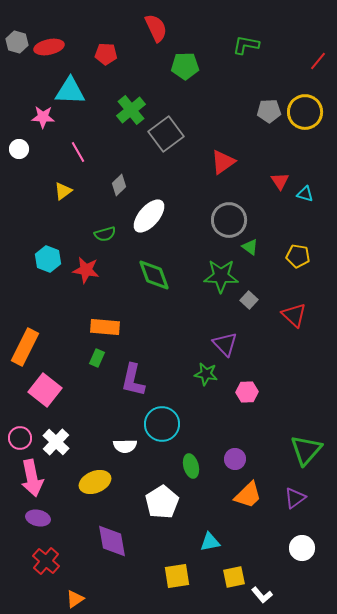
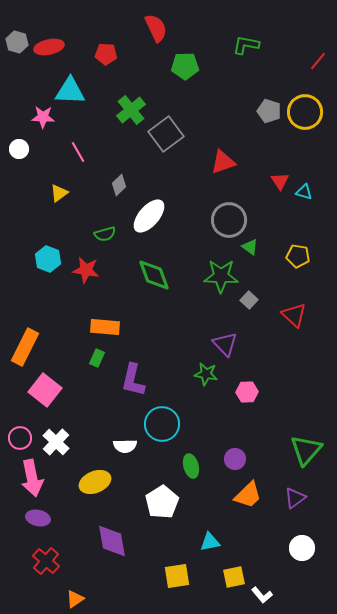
gray pentagon at (269, 111): rotated 20 degrees clockwise
red triangle at (223, 162): rotated 16 degrees clockwise
yellow triangle at (63, 191): moved 4 px left, 2 px down
cyan triangle at (305, 194): moved 1 px left, 2 px up
